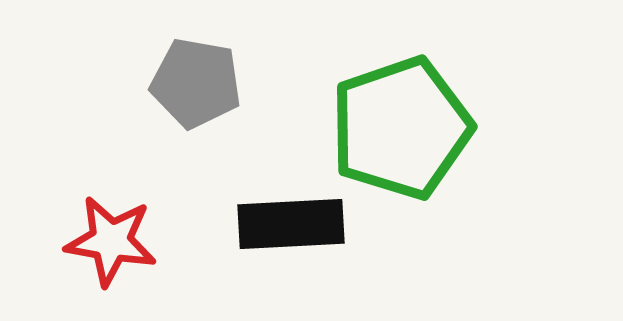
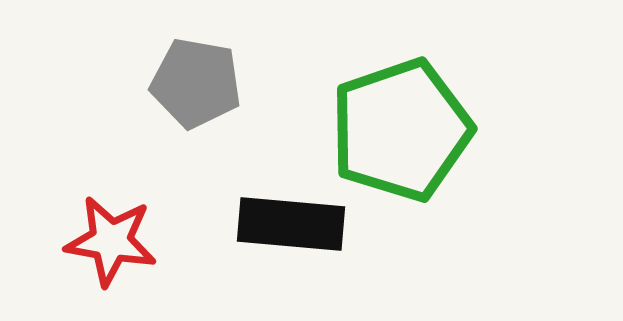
green pentagon: moved 2 px down
black rectangle: rotated 8 degrees clockwise
